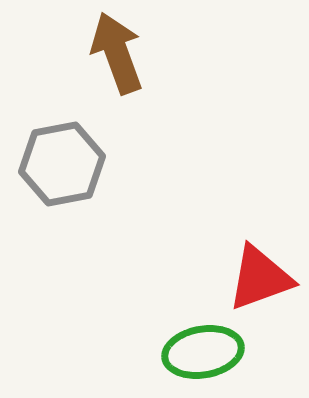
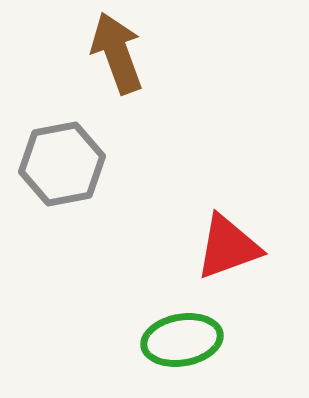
red triangle: moved 32 px left, 31 px up
green ellipse: moved 21 px left, 12 px up
